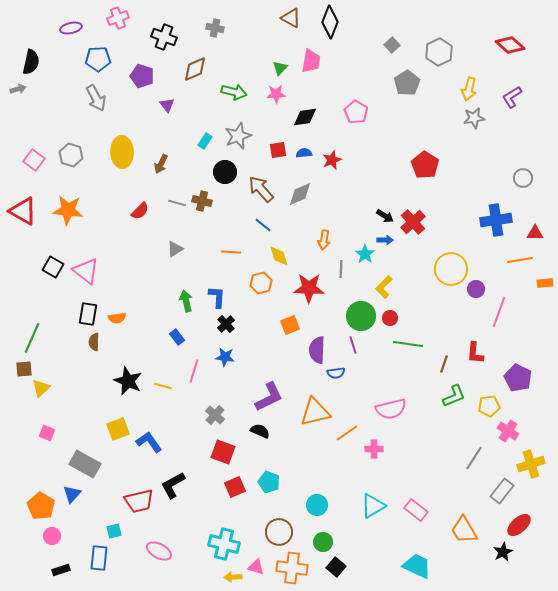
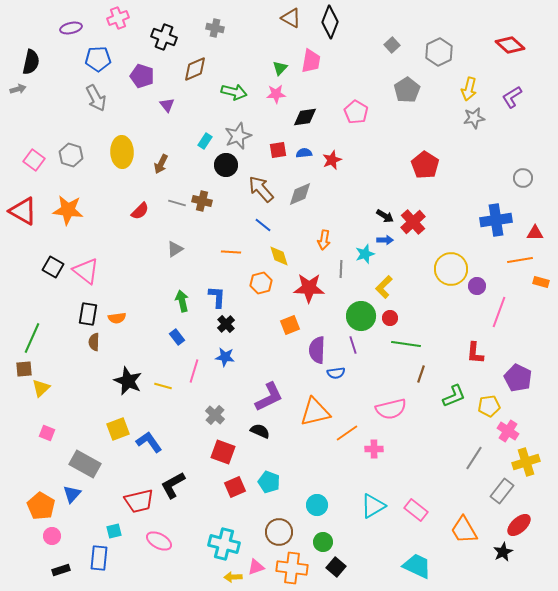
gray pentagon at (407, 83): moved 7 px down
black circle at (225, 172): moved 1 px right, 7 px up
cyan star at (365, 254): rotated 18 degrees clockwise
orange rectangle at (545, 283): moved 4 px left, 1 px up; rotated 21 degrees clockwise
purple circle at (476, 289): moved 1 px right, 3 px up
green arrow at (186, 301): moved 4 px left
green line at (408, 344): moved 2 px left
brown line at (444, 364): moved 23 px left, 10 px down
yellow cross at (531, 464): moved 5 px left, 2 px up
pink ellipse at (159, 551): moved 10 px up
pink triangle at (256, 567): rotated 36 degrees counterclockwise
